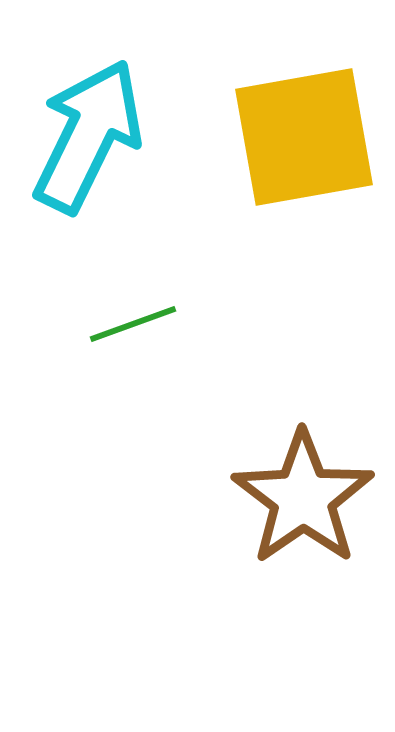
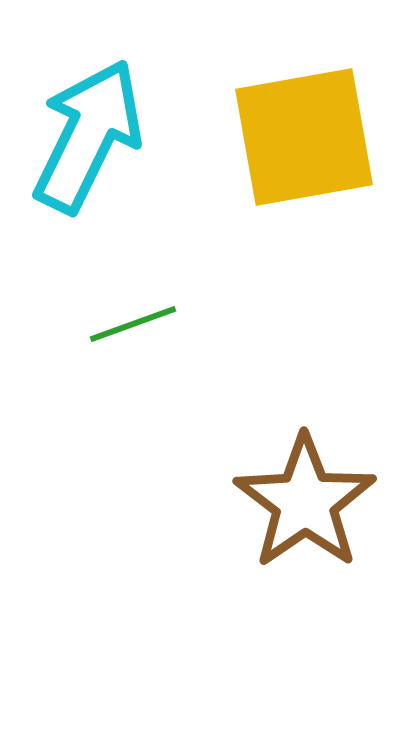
brown star: moved 2 px right, 4 px down
